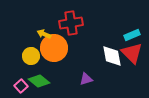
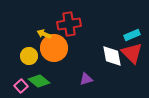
red cross: moved 2 px left, 1 px down
yellow circle: moved 2 px left
